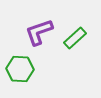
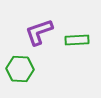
green rectangle: moved 2 px right, 2 px down; rotated 40 degrees clockwise
